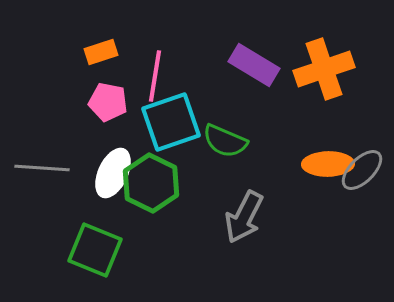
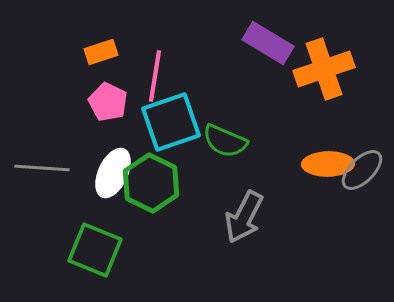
purple rectangle: moved 14 px right, 22 px up
pink pentagon: rotated 15 degrees clockwise
